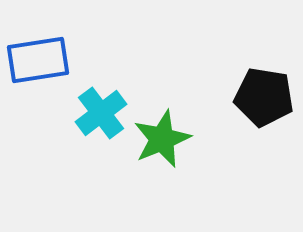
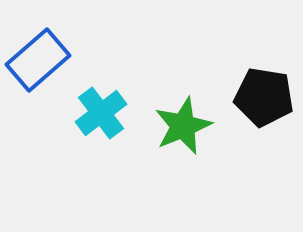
blue rectangle: rotated 32 degrees counterclockwise
green star: moved 21 px right, 13 px up
